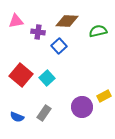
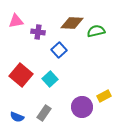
brown diamond: moved 5 px right, 2 px down
green semicircle: moved 2 px left
blue square: moved 4 px down
cyan square: moved 3 px right, 1 px down
